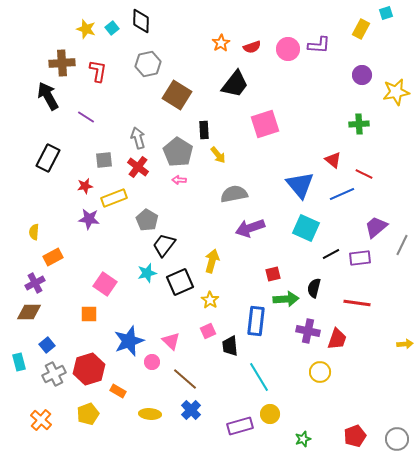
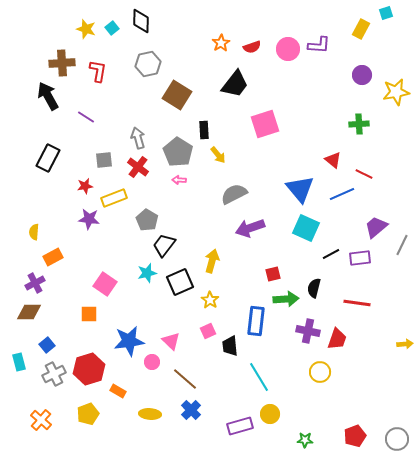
blue triangle at (300, 185): moved 4 px down
gray semicircle at (234, 194): rotated 16 degrees counterclockwise
blue star at (129, 341): rotated 12 degrees clockwise
green star at (303, 439): moved 2 px right, 1 px down; rotated 21 degrees clockwise
